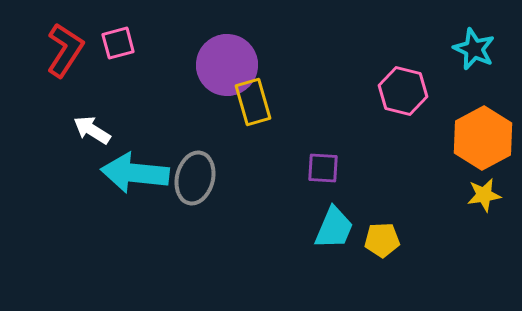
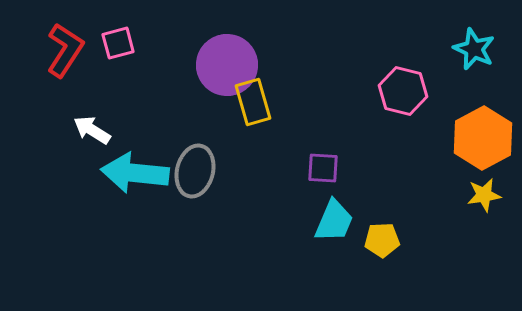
gray ellipse: moved 7 px up
cyan trapezoid: moved 7 px up
